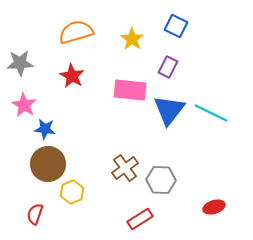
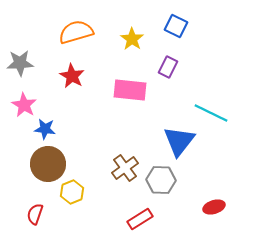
blue triangle: moved 10 px right, 31 px down
